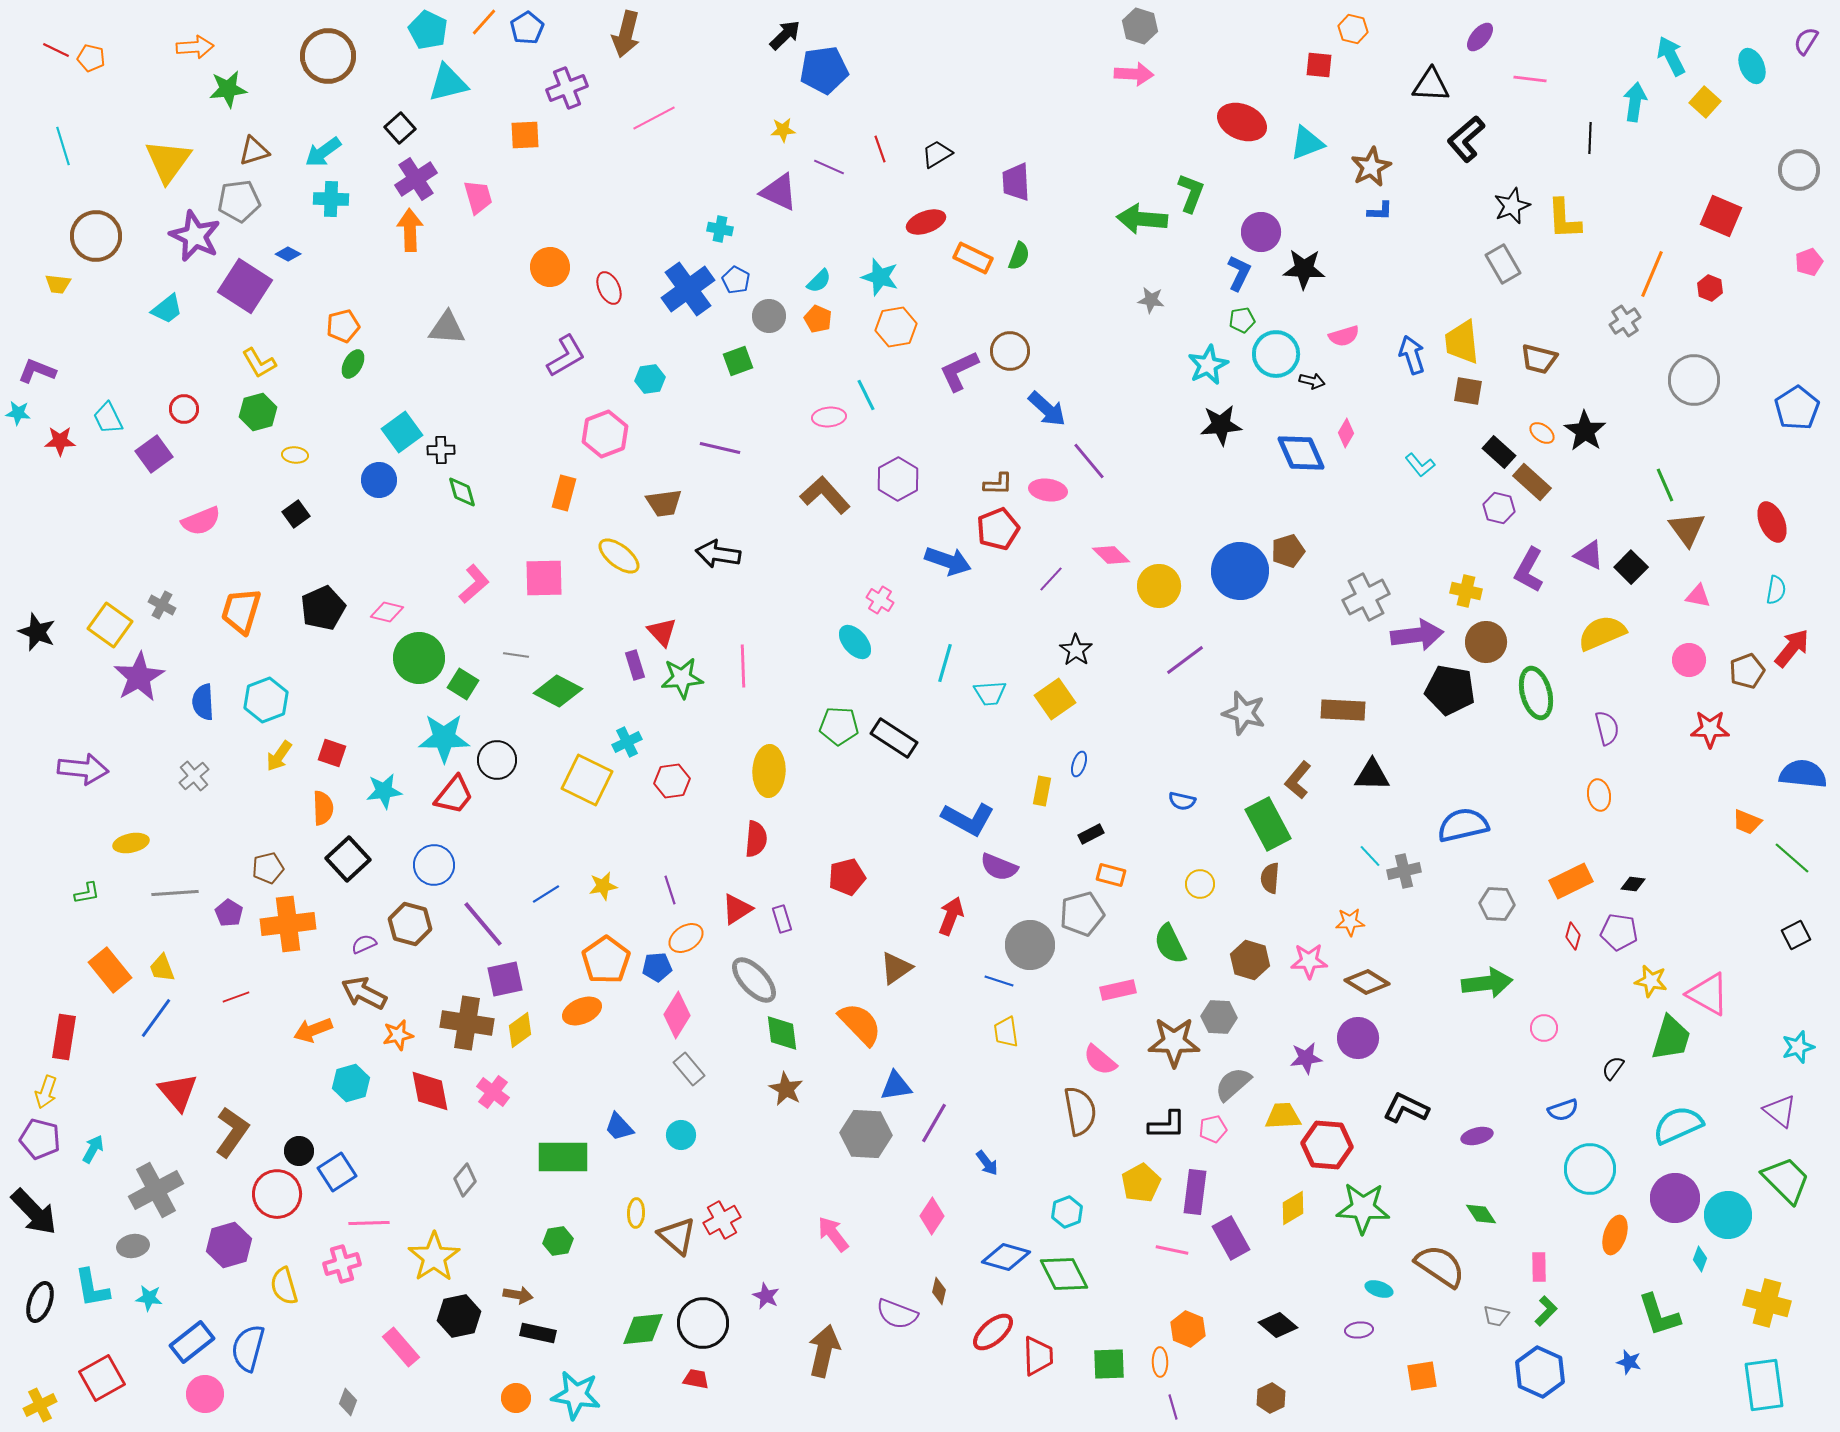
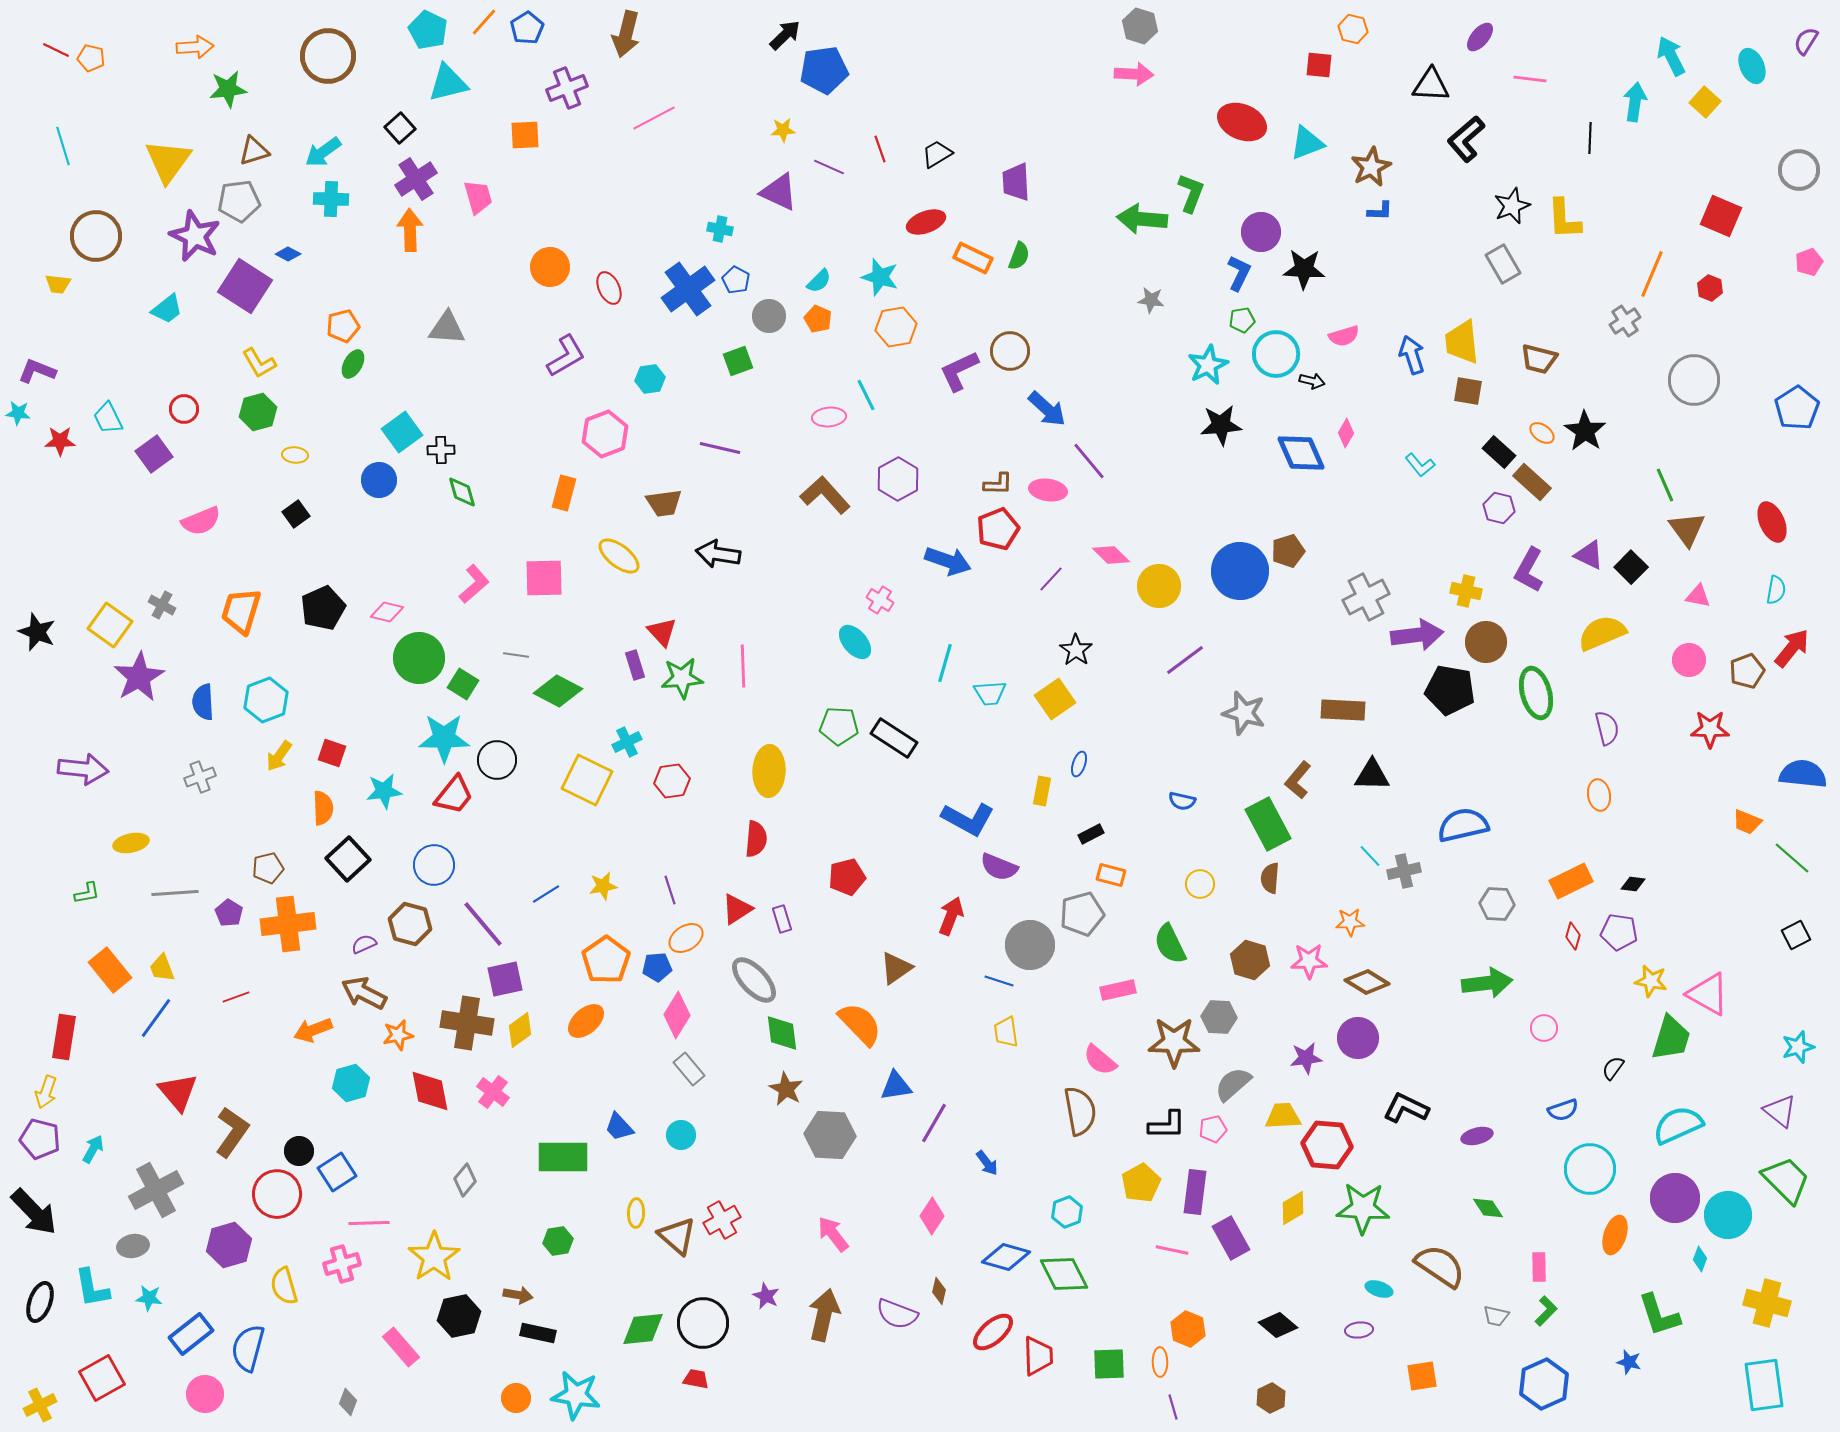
gray cross at (194, 776): moved 6 px right, 1 px down; rotated 20 degrees clockwise
orange ellipse at (582, 1011): moved 4 px right, 10 px down; rotated 18 degrees counterclockwise
gray hexagon at (866, 1134): moved 36 px left, 1 px down
green diamond at (1481, 1214): moved 7 px right, 6 px up
blue rectangle at (192, 1342): moved 1 px left, 8 px up
brown arrow at (824, 1351): moved 36 px up
blue hexagon at (1540, 1372): moved 4 px right, 12 px down; rotated 12 degrees clockwise
